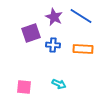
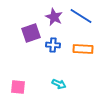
pink square: moved 6 px left
